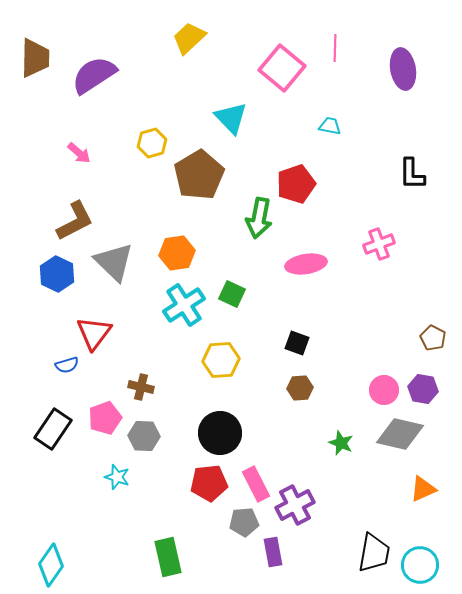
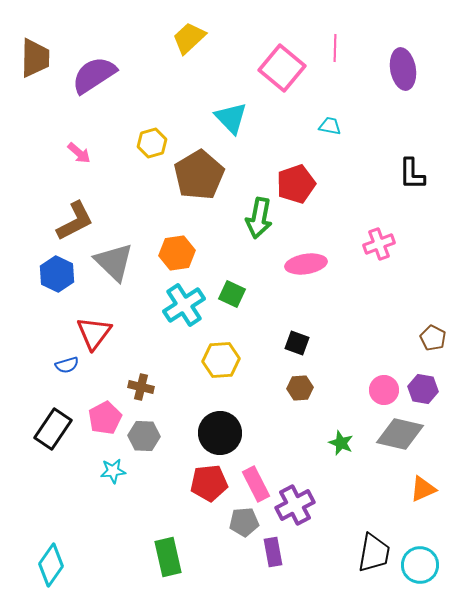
pink pentagon at (105, 418): rotated 8 degrees counterclockwise
cyan star at (117, 477): moved 4 px left, 6 px up; rotated 25 degrees counterclockwise
